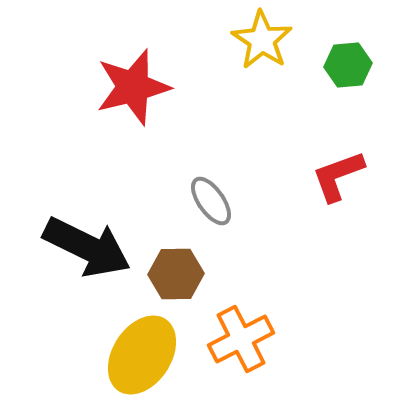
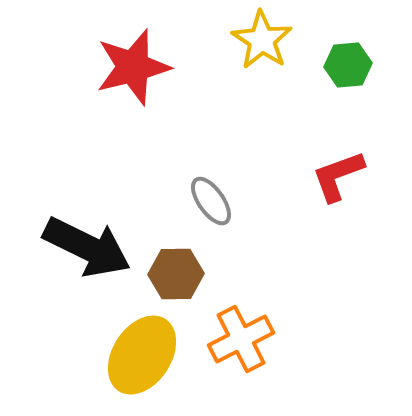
red star: moved 20 px up
